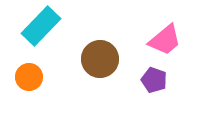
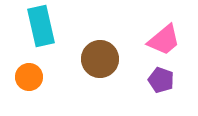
cyan rectangle: rotated 57 degrees counterclockwise
pink trapezoid: moved 1 px left
purple pentagon: moved 7 px right
